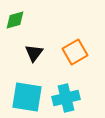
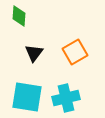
green diamond: moved 4 px right, 4 px up; rotated 70 degrees counterclockwise
